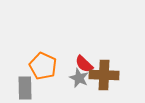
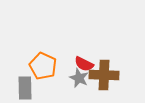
red semicircle: rotated 18 degrees counterclockwise
